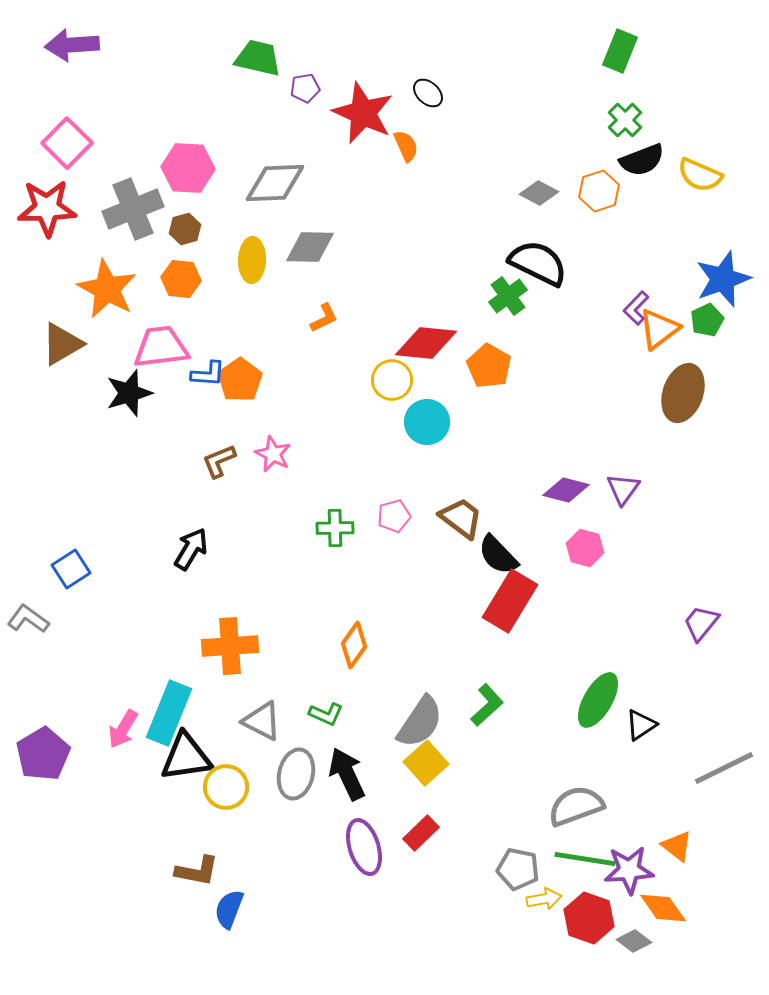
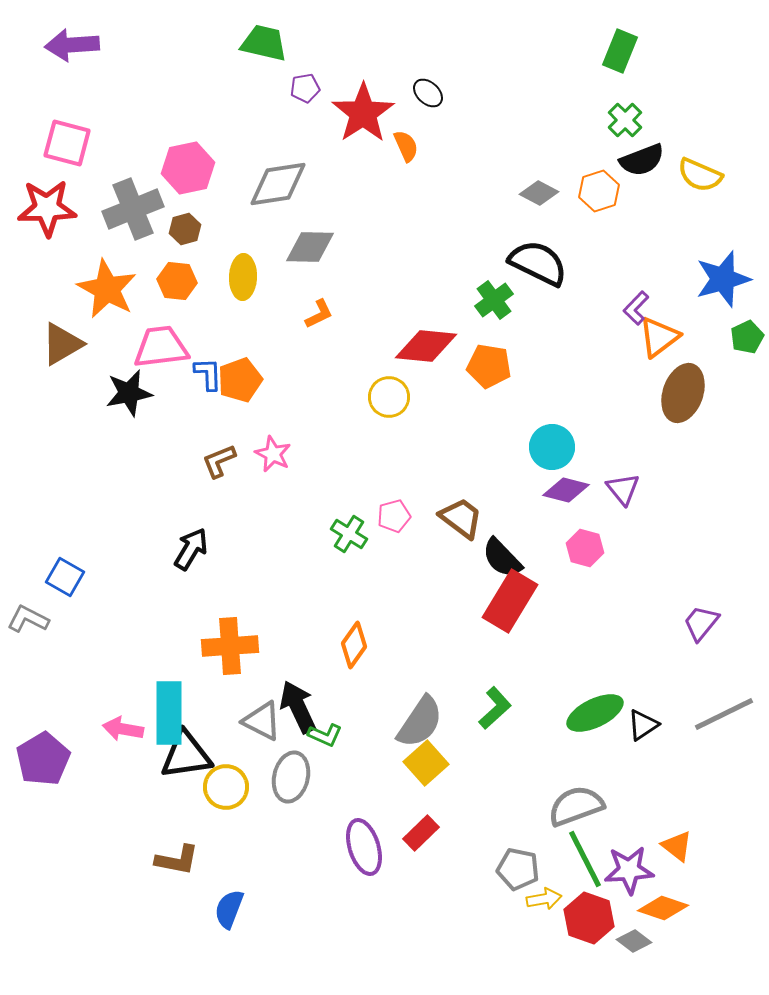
green trapezoid at (258, 58): moved 6 px right, 15 px up
red star at (363, 113): rotated 14 degrees clockwise
pink square at (67, 143): rotated 30 degrees counterclockwise
pink hexagon at (188, 168): rotated 15 degrees counterclockwise
gray diamond at (275, 183): moved 3 px right, 1 px down; rotated 6 degrees counterclockwise
yellow ellipse at (252, 260): moved 9 px left, 17 px down
orange hexagon at (181, 279): moved 4 px left, 2 px down
blue star at (723, 279): rotated 4 degrees clockwise
green cross at (508, 296): moved 14 px left, 4 px down
orange L-shape at (324, 318): moved 5 px left, 4 px up
green pentagon at (707, 320): moved 40 px right, 17 px down
orange triangle at (659, 329): moved 8 px down
red diamond at (426, 343): moved 3 px down
orange pentagon at (489, 366): rotated 21 degrees counterclockwise
blue L-shape at (208, 374): rotated 96 degrees counterclockwise
orange pentagon at (240, 380): rotated 15 degrees clockwise
yellow circle at (392, 380): moved 3 px left, 17 px down
black star at (129, 393): rotated 6 degrees clockwise
cyan circle at (427, 422): moved 125 px right, 25 px down
purple triangle at (623, 489): rotated 15 degrees counterclockwise
green cross at (335, 528): moved 14 px right, 6 px down; rotated 33 degrees clockwise
black semicircle at (498, 555): moved 4 px right, 3 px down
blue square at (71, 569): moved 6 px left, 8 px down; rotated 27 degrees counterclockwise
gray L-shape at (28, 619): rotated 9 degrees counterclockwise
green ellipse at (598, 700): moved 3 px left, 13 px down; rotated 34 degrees clockwise
green L-shape at (487, 705): moved 8 px right, 3 px down
cyan rectangle at (169, 713): rotated 22 degrees counterclockwise
green L-shape at (326, 714): moved 1 px left, 21 px down
black triangle at (641, 725): moved 2 px right
pink arrow at (123, 729): rotated 69 degrees clockwise
purple pentagon at (43, 754): moved 5 px down
black triangle at (186, 757): moved 2 px up
gray line at (724, 768): moved 54 px up
gray ellipse at (296, 774): moved 5 px left, 3 px down
black arrow at (347, 774): moved 49 px left, 67 px up
green line at (585, 859): rotated 54 degrees clockwise
brown L-shape at (197, 871): moved 20 px left, 11 px up
orange diamond at (663, 908): rotated 36 degrees counterclockwise
